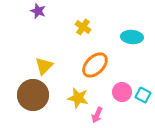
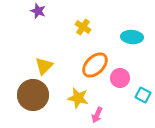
pink circle: moved 2 px left, 14 px up
